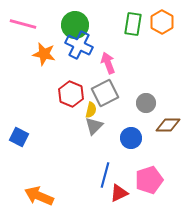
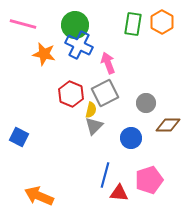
red triangle: rotated 30 degrees clockwise
